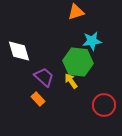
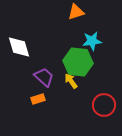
white diamond: moved 4 px up
orange rectangle: rotated 64 degrees counterclockwise
